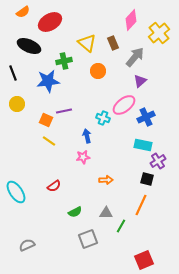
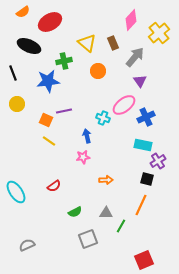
purple triangle: rotated 24 degrees counterclockwise
